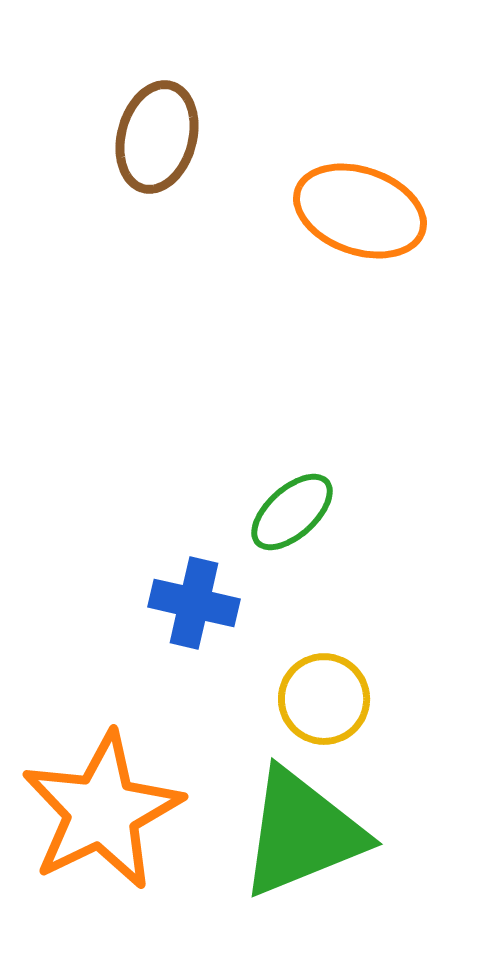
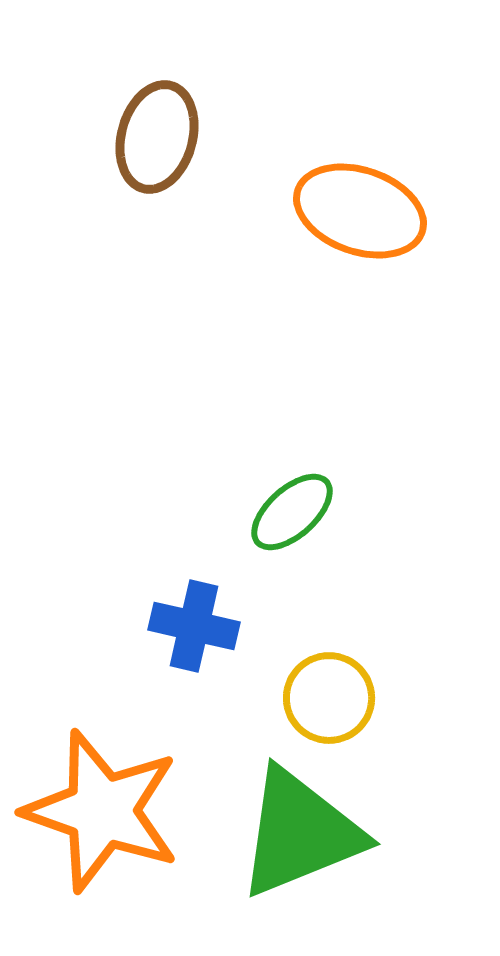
blue cross: moved 23 px down
yellow circle: moved 5 px right, 1 px up
orange star: rotated 27 degrees counterclockwise
green triangle: moved 2 px left
